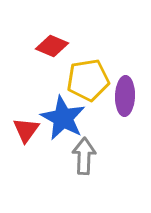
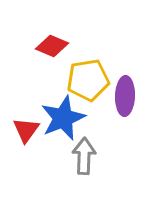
blue star: rotated 21 degrees clockwise
